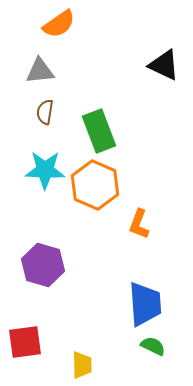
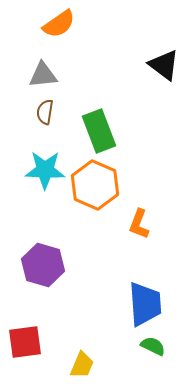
black triangle: rotated 12 degrees clockwise
gray triangle: moved 3 px right, 4 px down
yellow trapezoid: rotated 24 degrees clockwise
